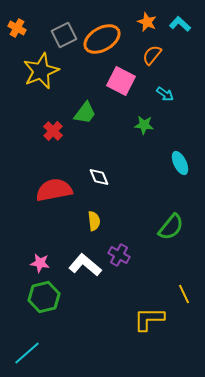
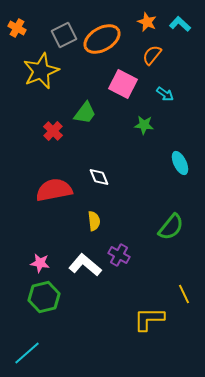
pink square: moved 2 px right, 3 px down
